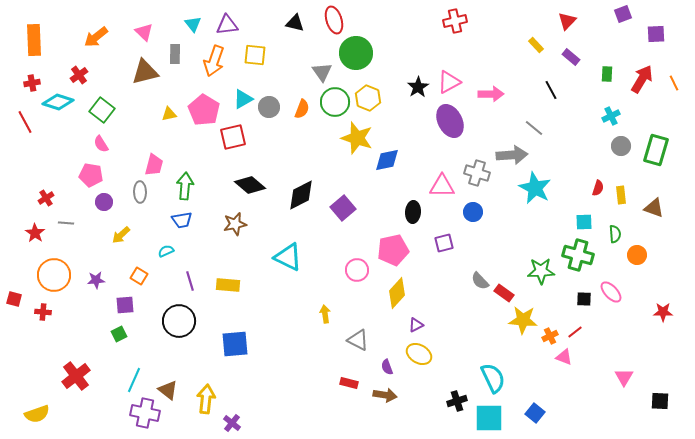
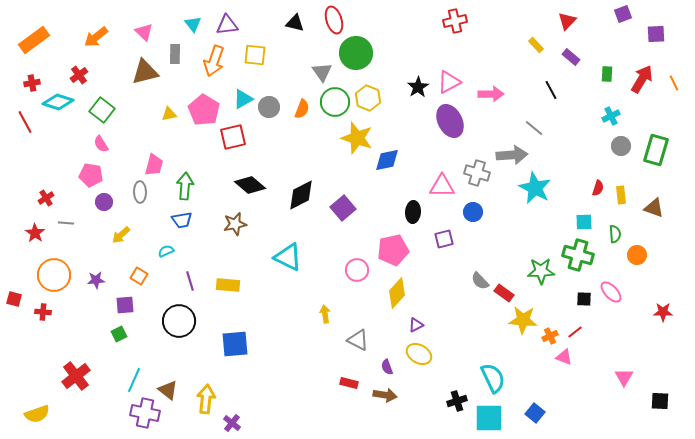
orange rectangle at (34, 40): rotated 56 degrees clockwise
purple square at (444, 243): moved 4 px up
